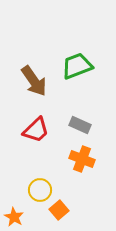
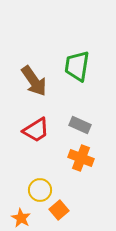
green trapezoid: rotated 60 degrees counterclockwise
red trapezoid: rotated 12 degrees clockwise
orange cross: moved 1 px left, 1 px up
orange star: moved 7 px right, 1 px down
